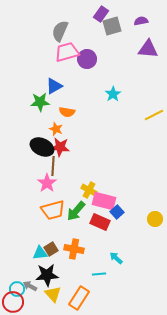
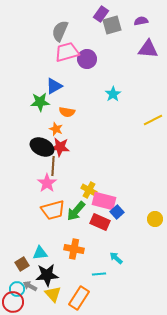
gray square: moved 1 px up
yellow line: moved 1 px left, 5 px down
brown square: moved 29 px left, 15 px down
